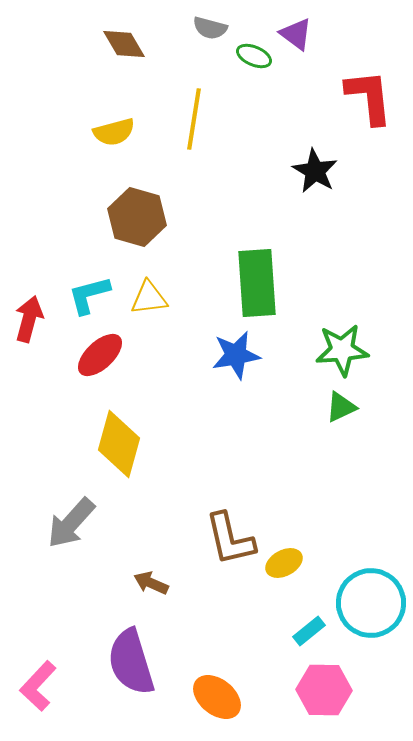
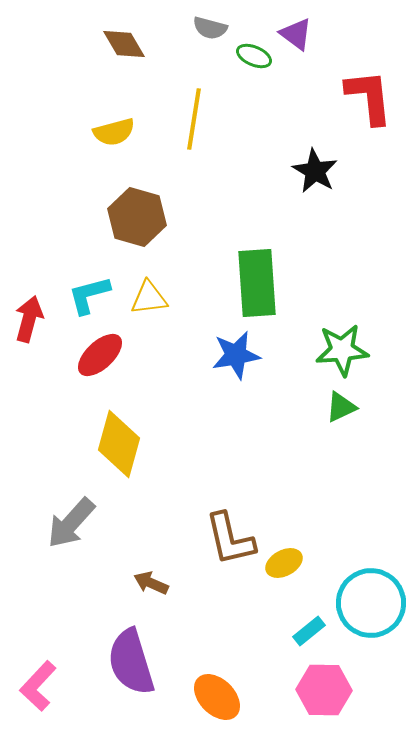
orange ellipse: rotated 6 degrees clockwise
